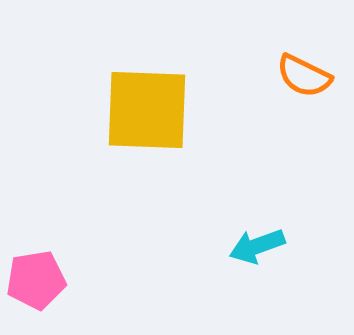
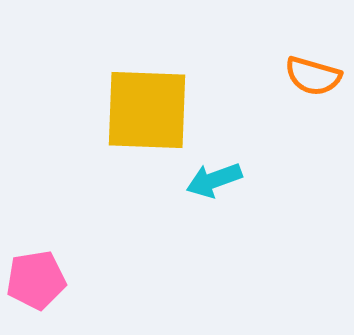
orange semicircle: moved 9 px right; rotated 10 degrees counterclockwise
cyan arrow: moved 43 px left, 66 px up
